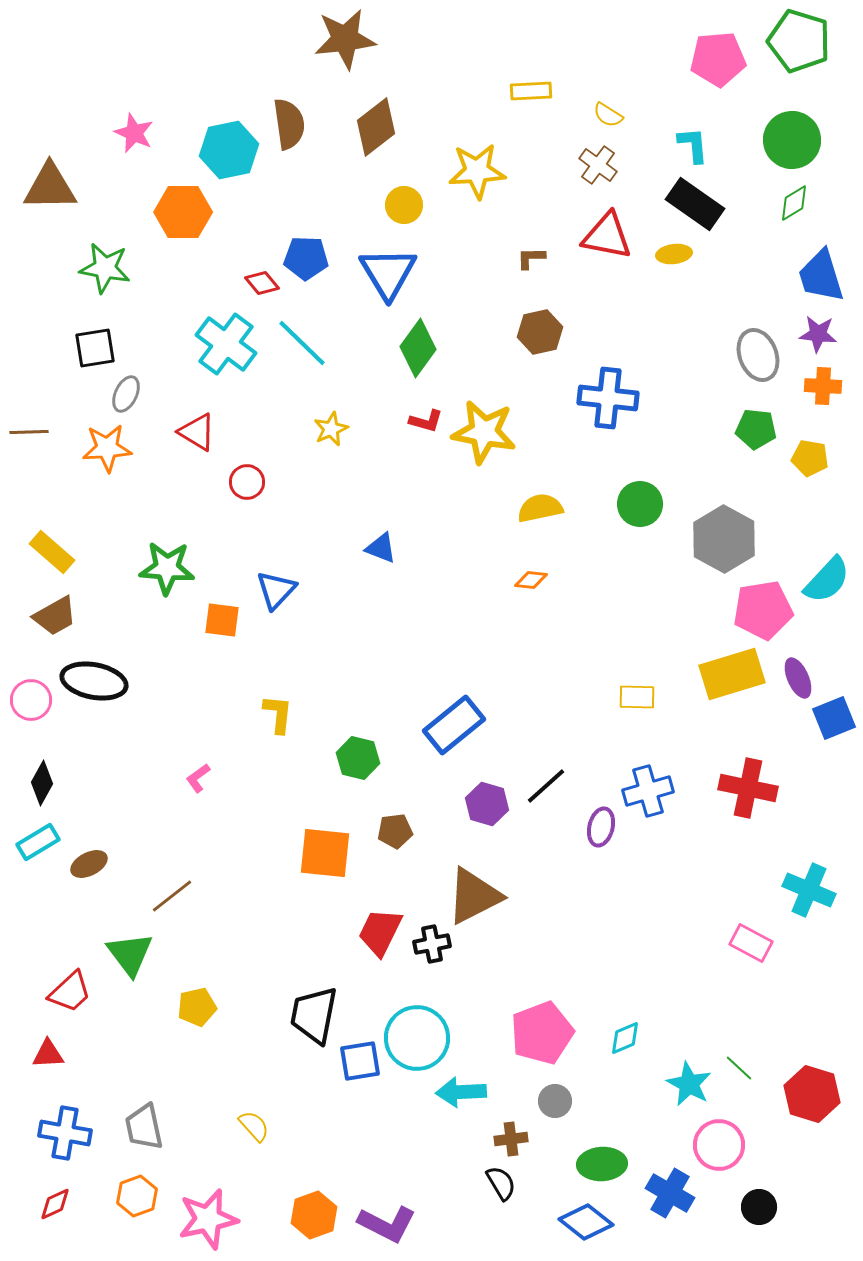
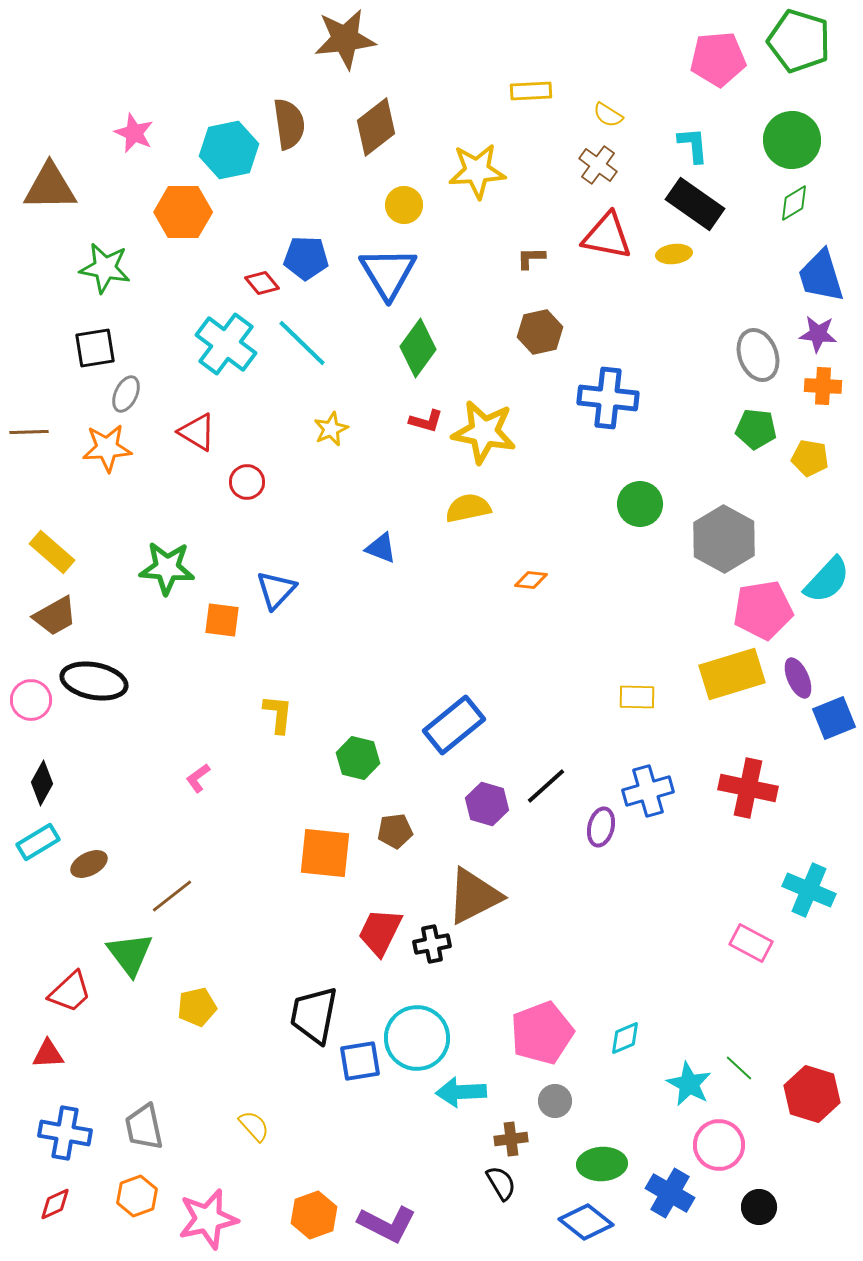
yellow semicircle at (540, 508): moved 72 px left
